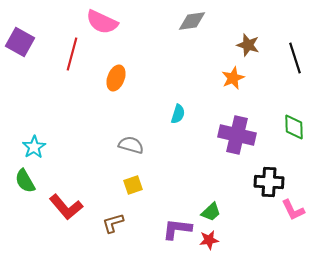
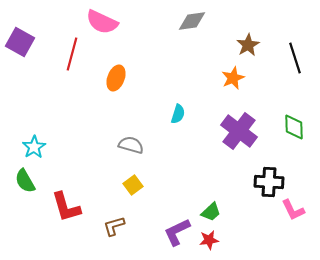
brown star: rotated 25 degrees clockwise
purple cross: moved 2 px right, 4 px up; rotated 24 degrees clockwise
yellow square: rotated 18 degrees counterclockwise
red L-shape: rotated 24 degrees clockwise
brown L-shape: moved 1 px right, 3 px down
purple L-shape: moved 3 px down; rotated 32 degrees counterclockwise
